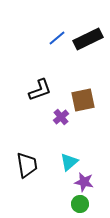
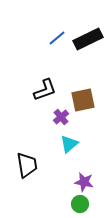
black L-shape: moved 5 px right
cyan triangle: moved 18 px up
